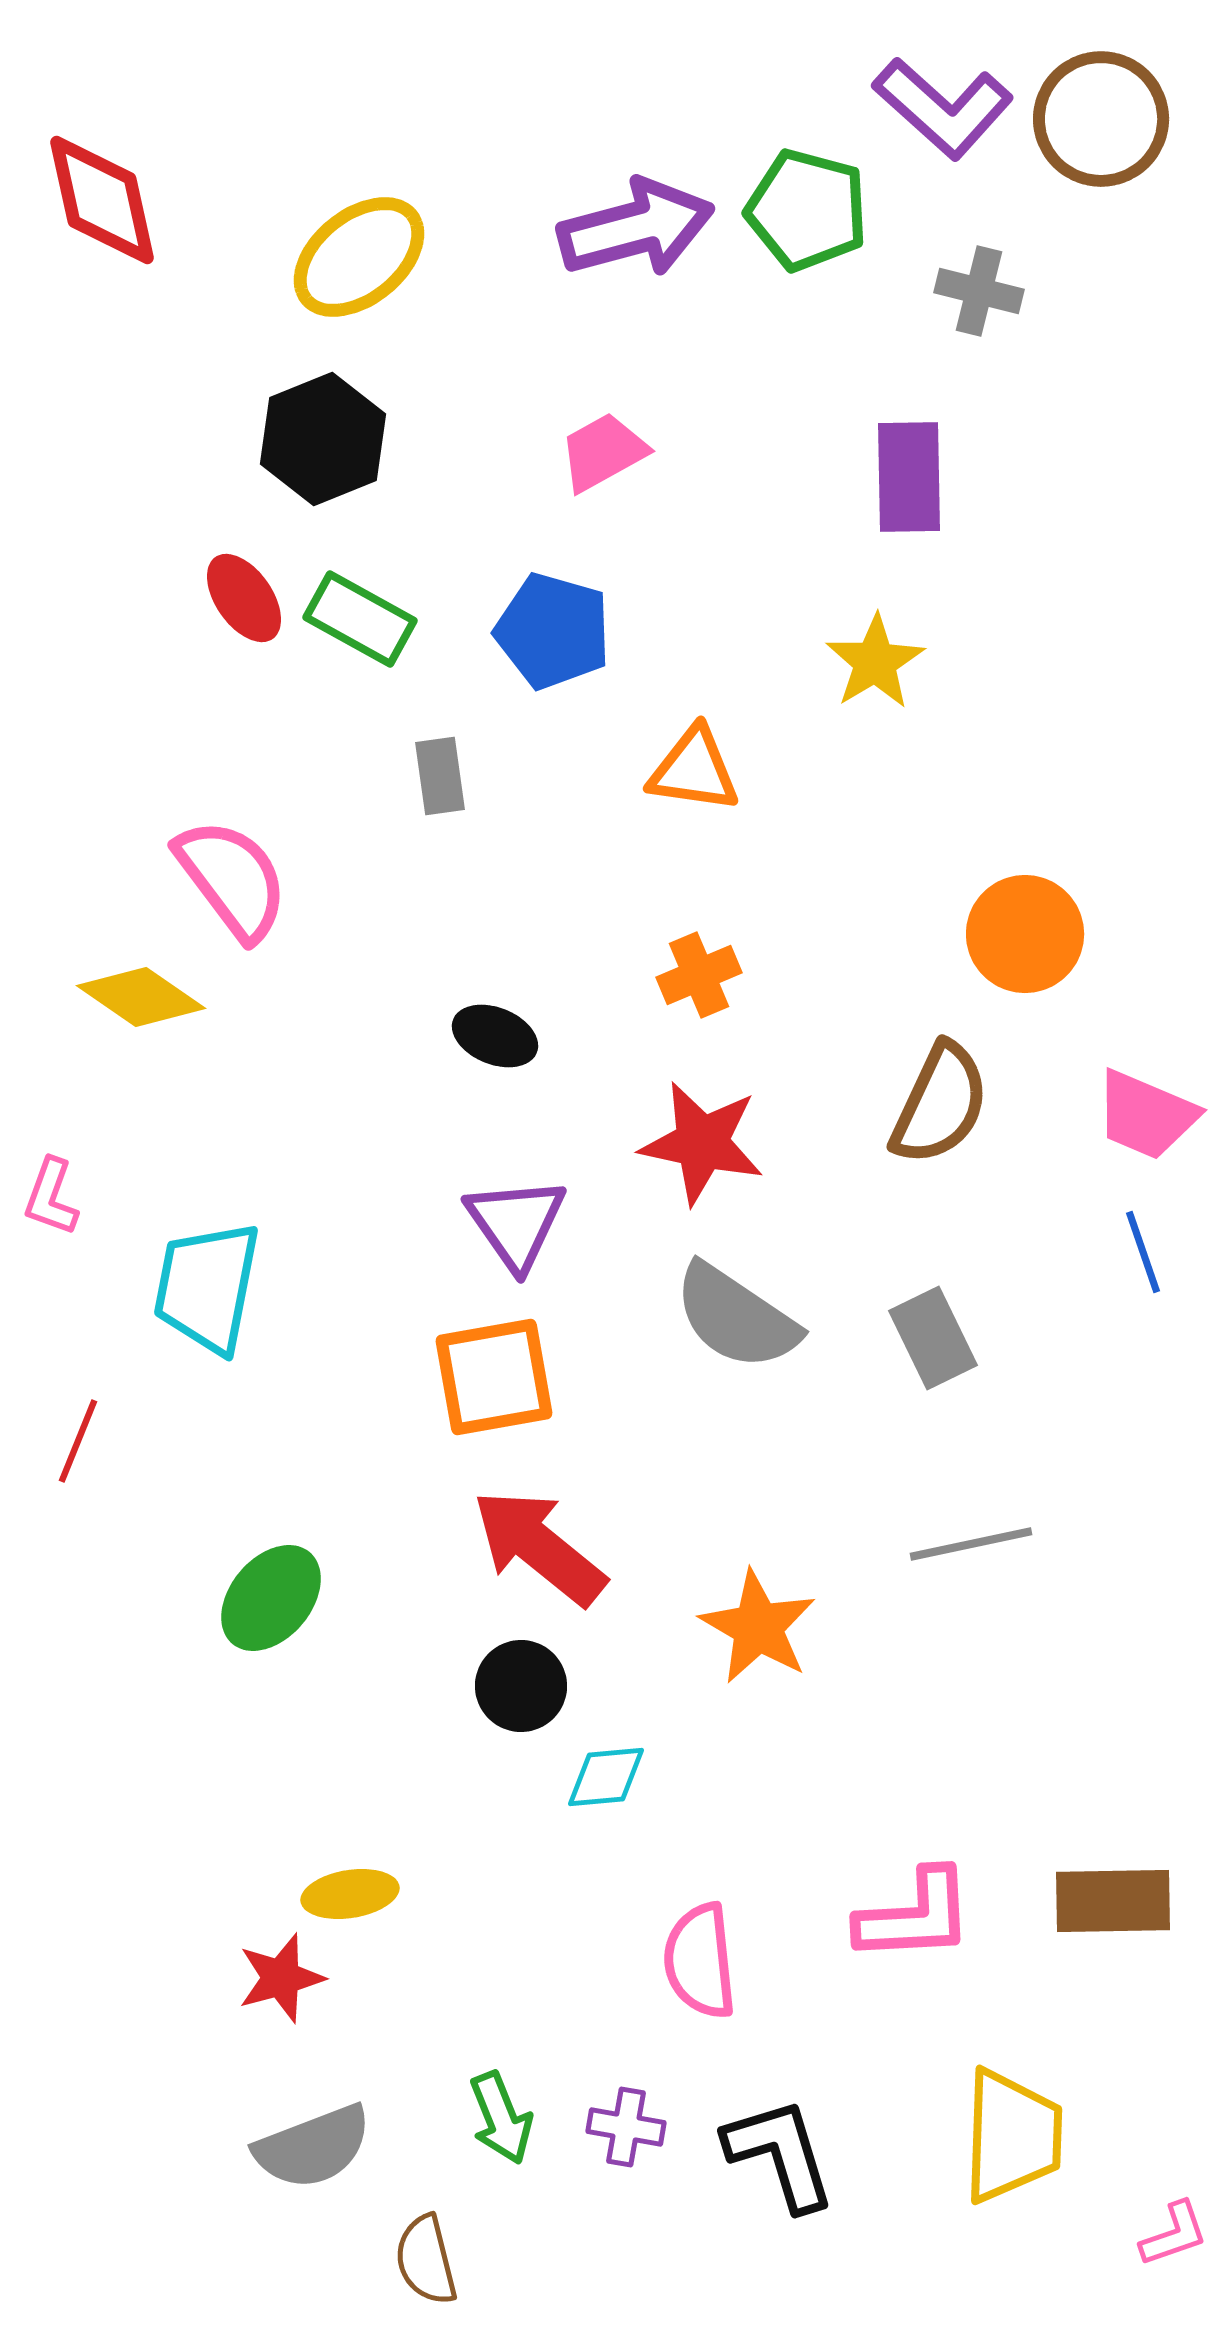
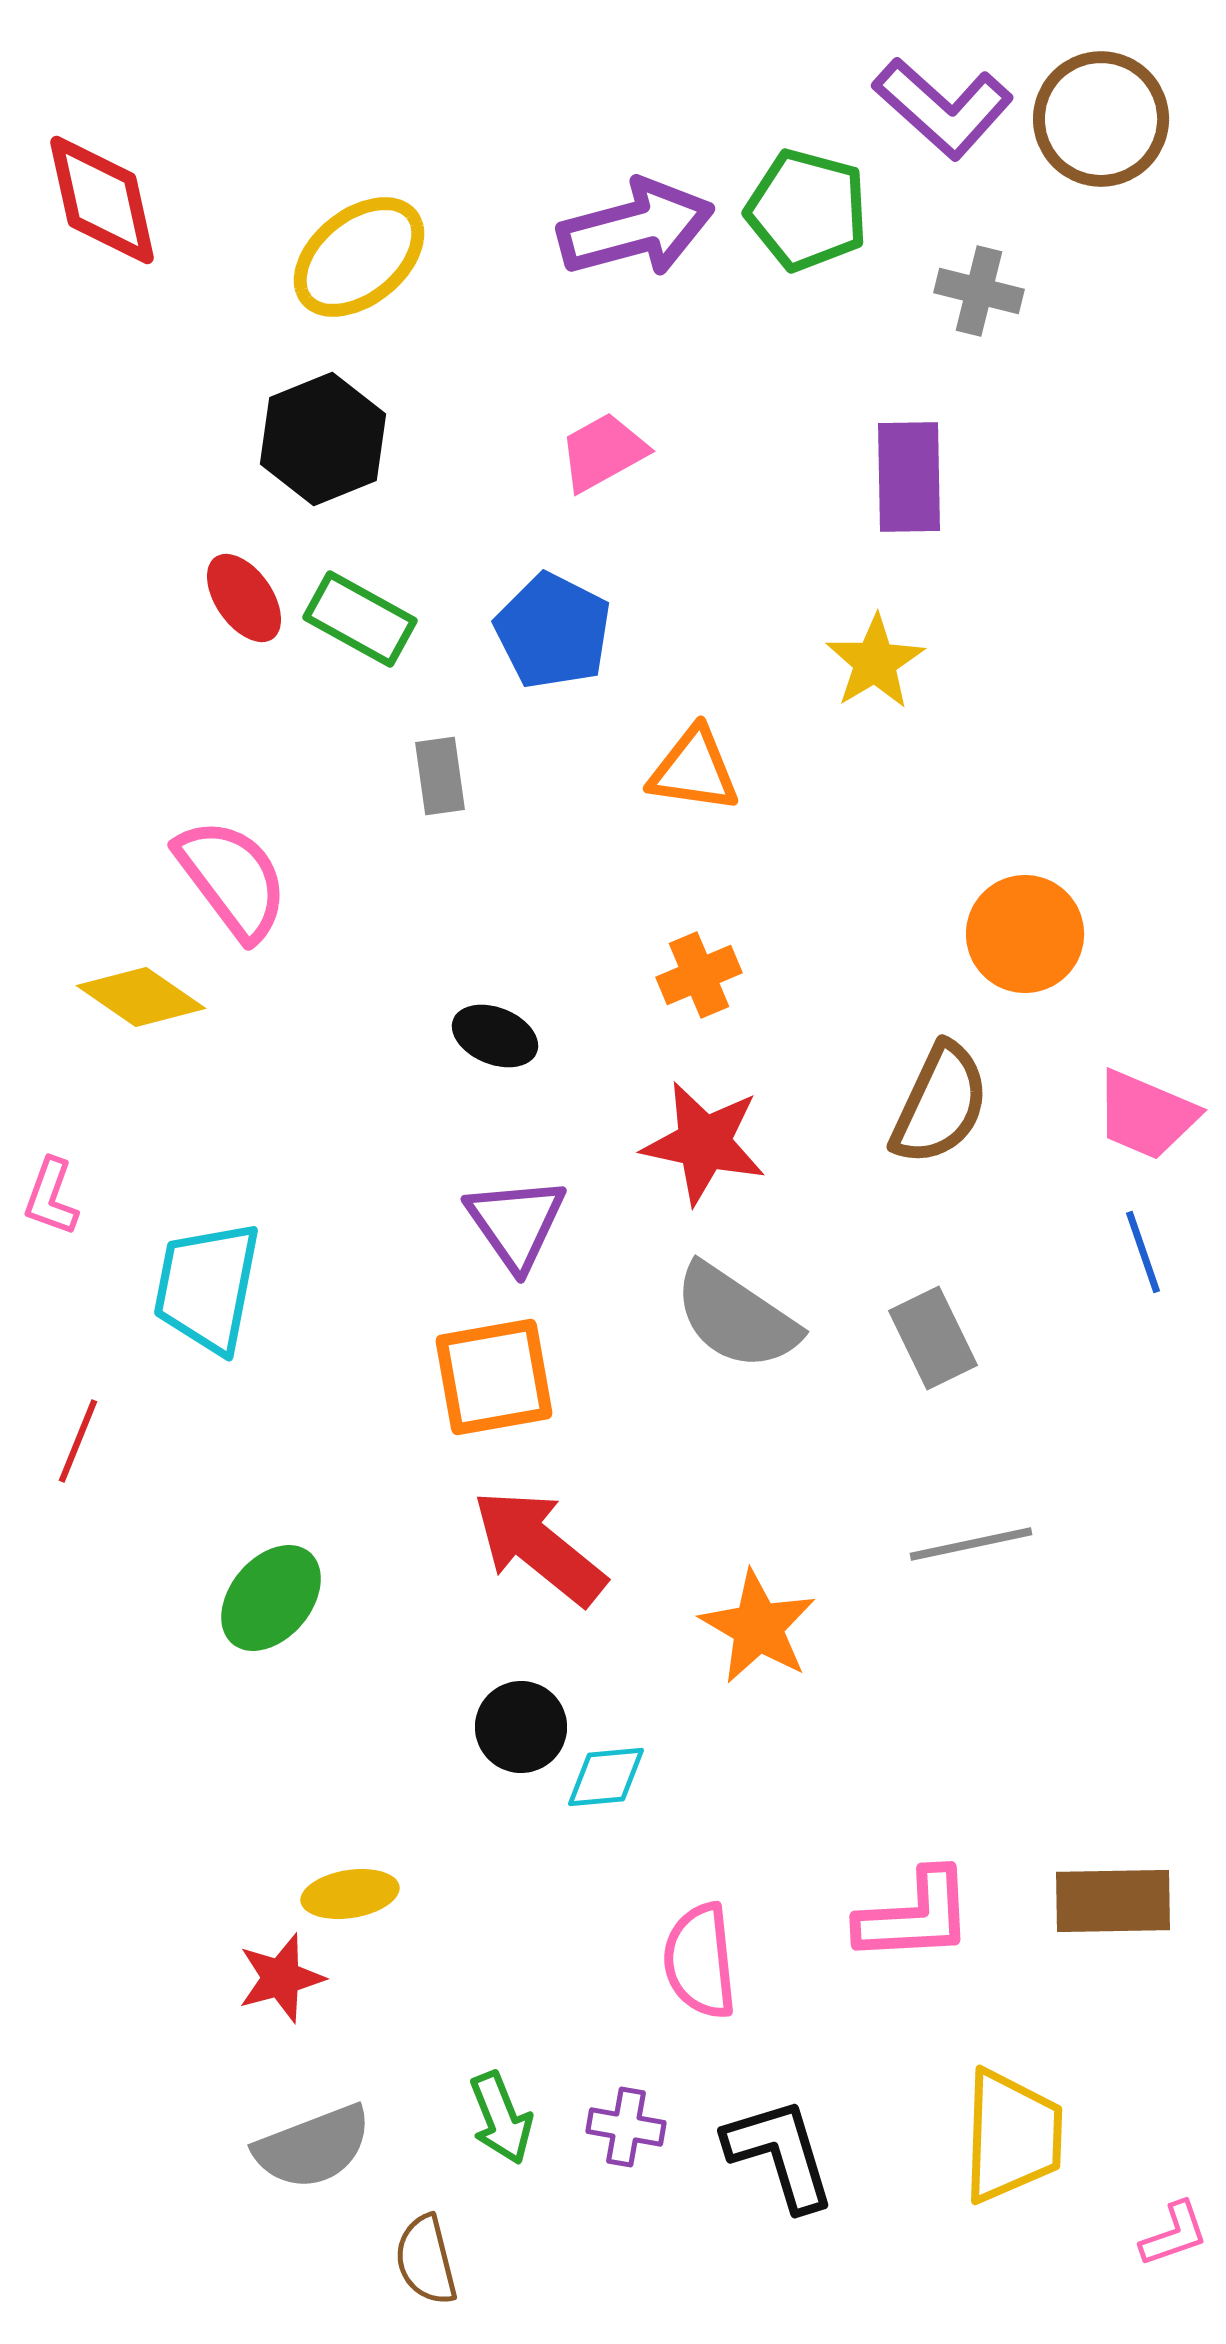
blue pentagon at (553, 631): rotated 11 degrees clockwise
red star at (702, 1143): moved 2 px right
black circle at (521, 1686): moved 41 px down
